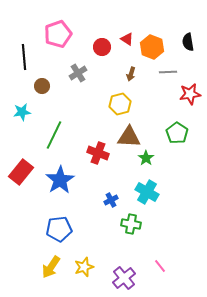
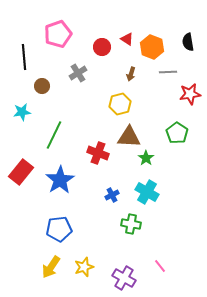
blue cross: moved 1 px right, 5 px up
purple cross: rotated 20 degrees counterclockwise
